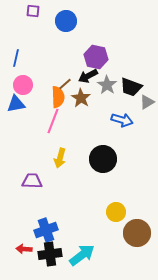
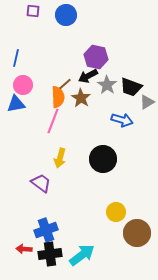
blue circle: moved 6 px up
purple trapezoid: moved 9 px right, 2 px down; rotated 35 degrees clockwise
